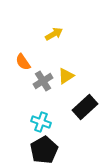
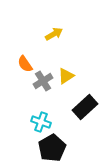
orange semicircle: moved 2 px right, 2 px down
black pentagon: moved 8 px right, 2 px up
